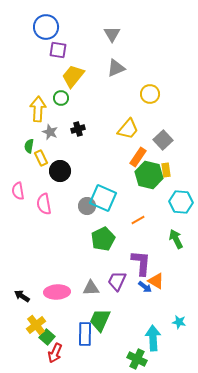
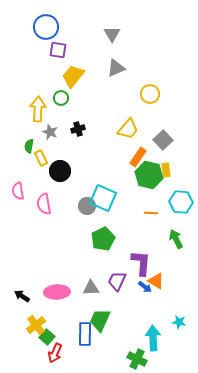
orange line at (138, 220): moved 13 px right, 7 px up; rotated 32 degrees clockwise
